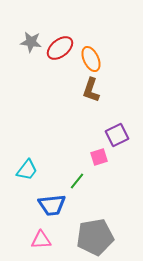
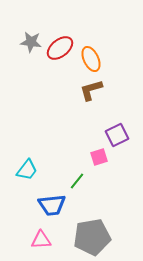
brown L-shape: rotated 55 degrees clockwise
gray pentagon: moved 3 px left
